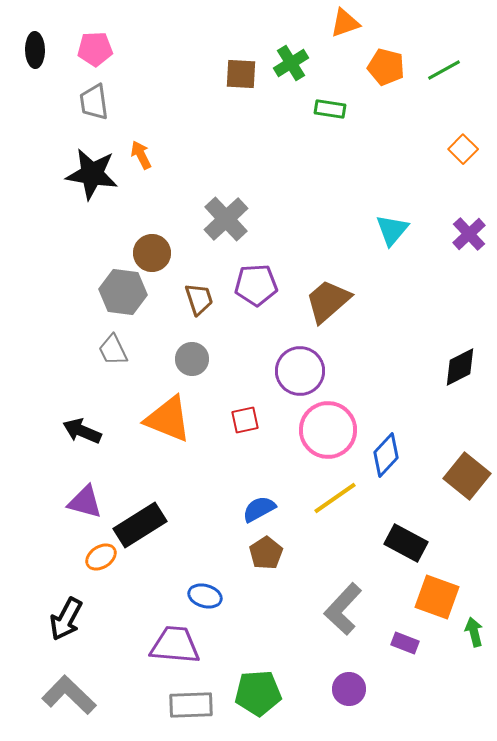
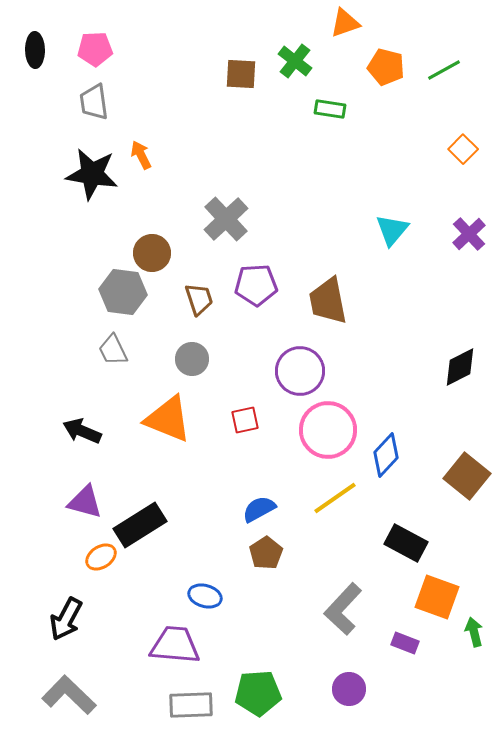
green cross at (291, 63): moved 4 px right, 2 px up; rotated 20 degrees counterclockwise
brown trapezoid at (328, 301): rotated 60 degrees counterclockwise
